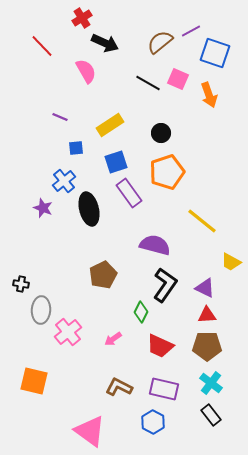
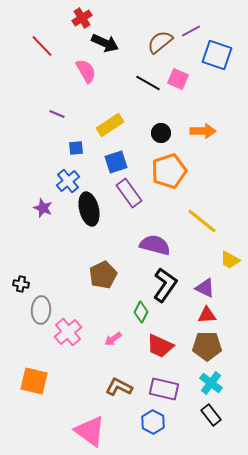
blue square at (215, 53): moved 2 px right, 2 px down
orange arrow at (209, 95): moved 6 px left, 36 px down; rotated 70 degrees counterclockwise
purple line at (60, 117): moved 3 px left, 3 px up
orange pentagon at (167, 172): moved 2 px right, 1 px up
blue cross at (64, 181): moved 4 px right
yellow trapezoid at (231, 262): moved 1 px left, 2 px up
